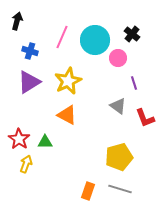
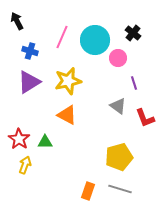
black arrow: rotated 42 degrees counterclockwise
black cross: moved 1 px right, 1 px up
yellow star: rotated 12 degrees clockwise
yellow arrow: moved 1 px left, 1 px down
